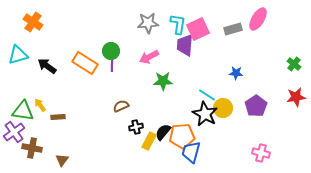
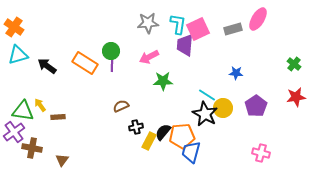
orange cross: moved 19 px left, 5 px down
